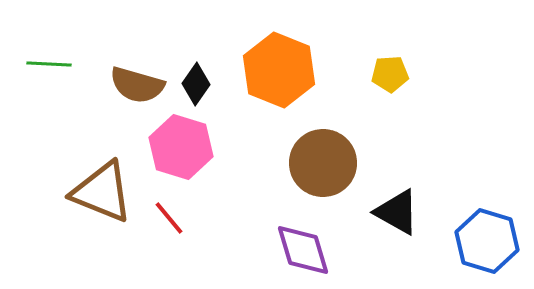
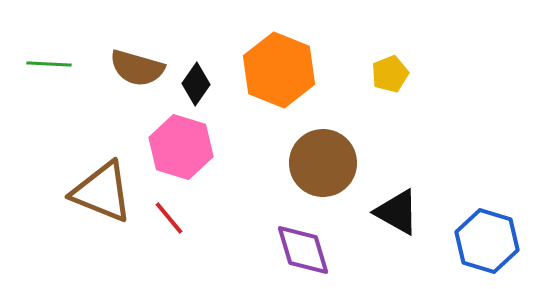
yellow pentagon: rotated 18 degrees counterclockwise
brown semicircle: moved 17 px up
